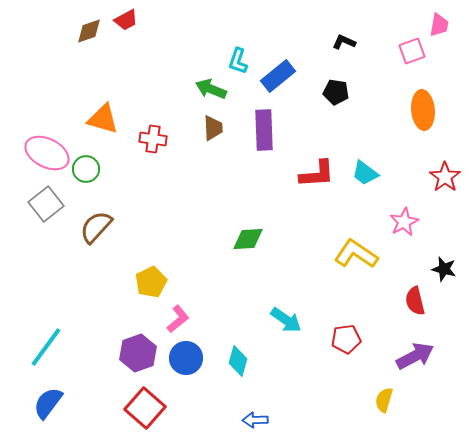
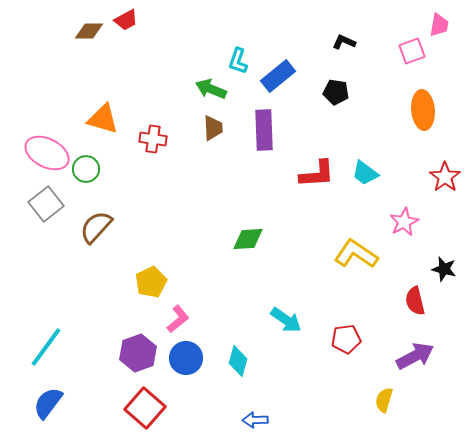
brown diamond: rotated 20 degrees clockwise
